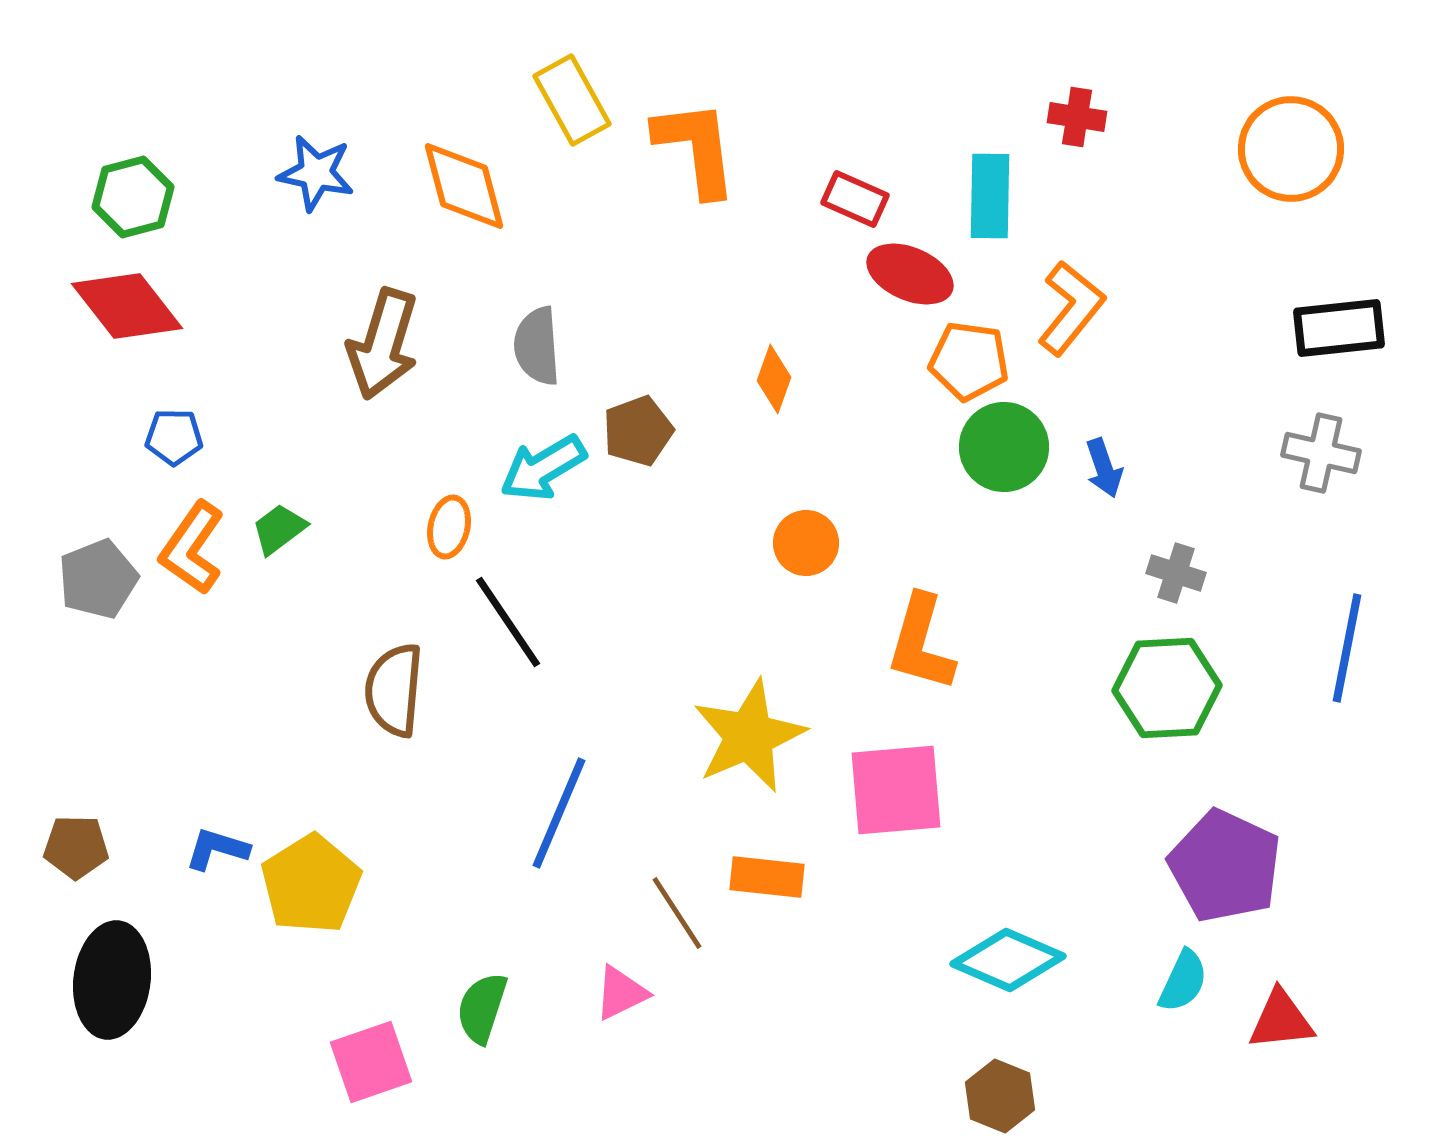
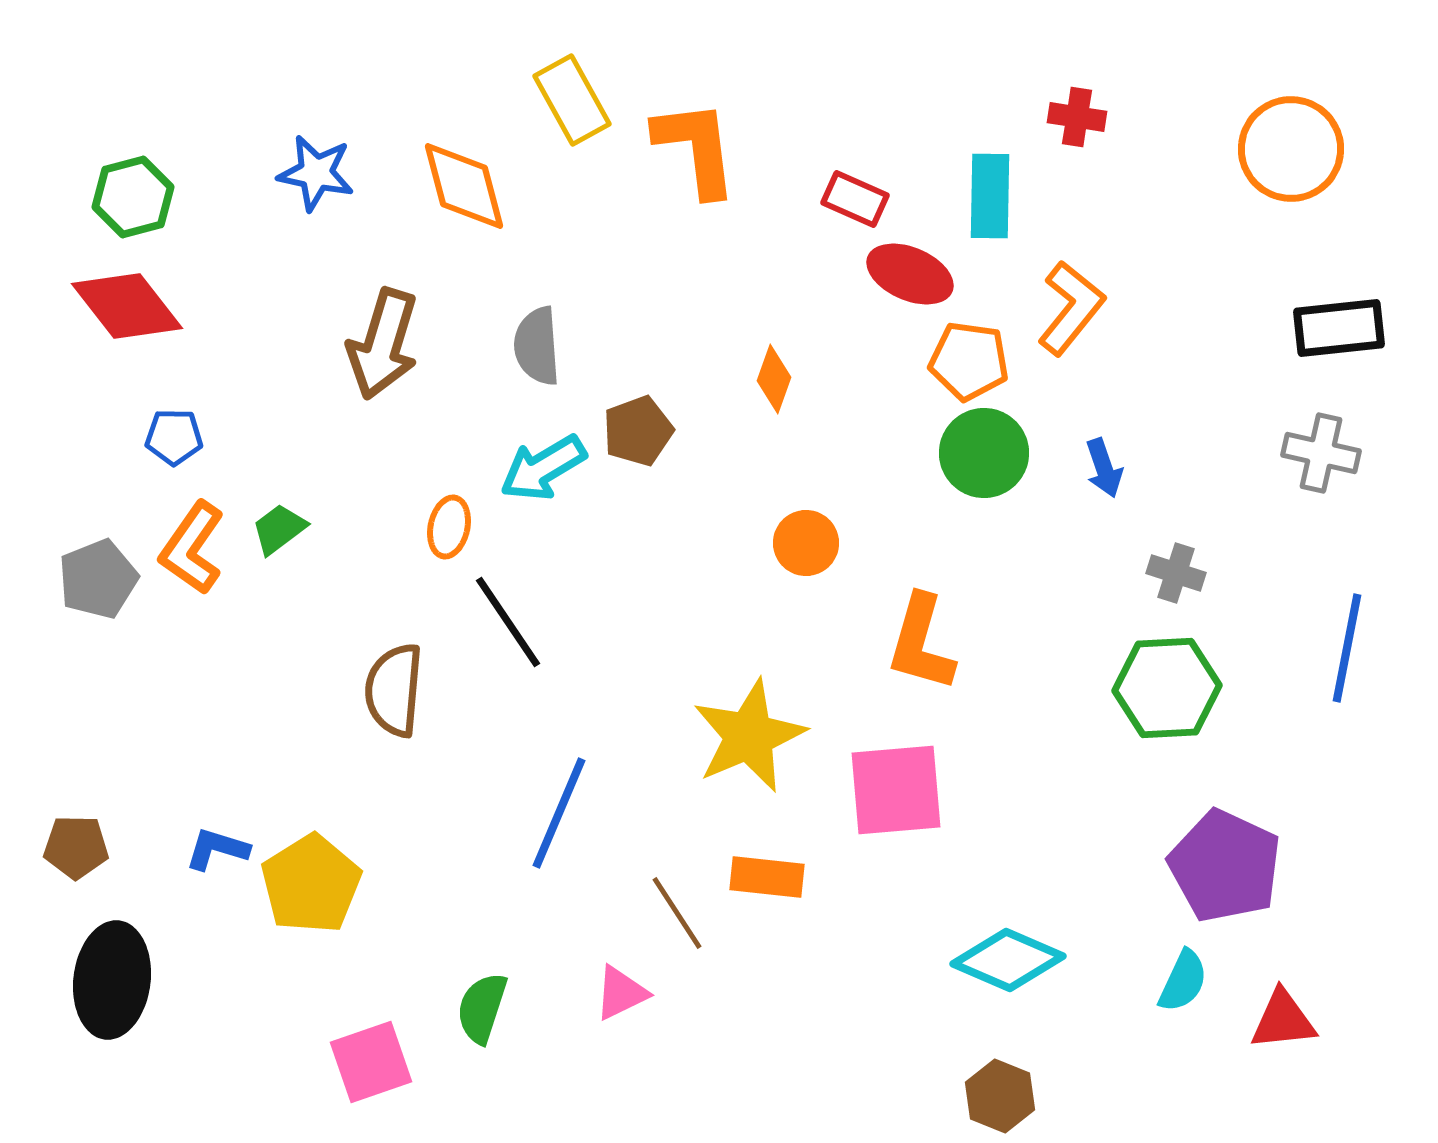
green circle at (1004, 447): moved 20 px left, 6 px down
red triangle at (1281, 1020): moved 2 px right
